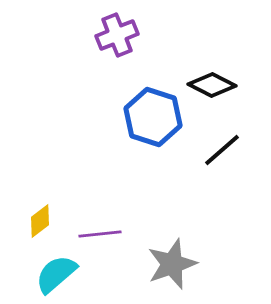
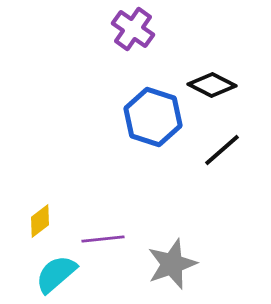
purple cross: moved 16 px right, 6 px up; rotated 33 degrees counterclockwise
purple line: moved 3 px right, 5 px down
